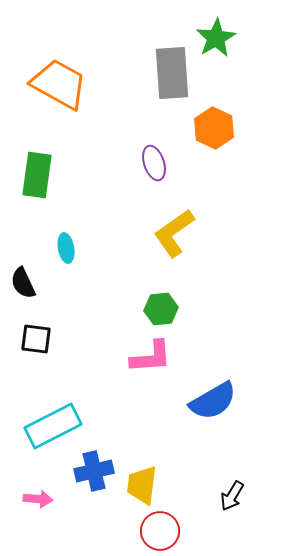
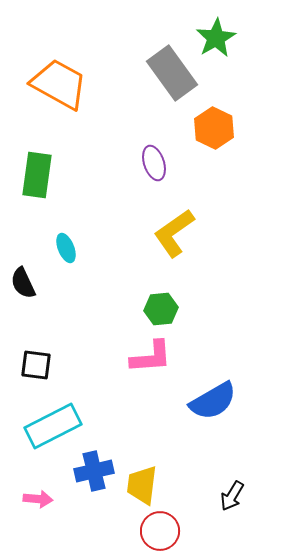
gray rectangle: rotated 32 degrees counterclockwise
cyan ellipse: rotated 12 degrees counterclockwise
black square: moved 26 px down
